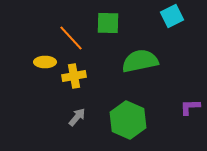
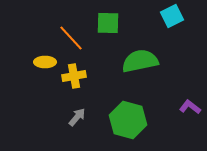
purple L-shape: rotated 40 degrees clockwise
green hexagon: rotated 9 degrees counterclockwise
